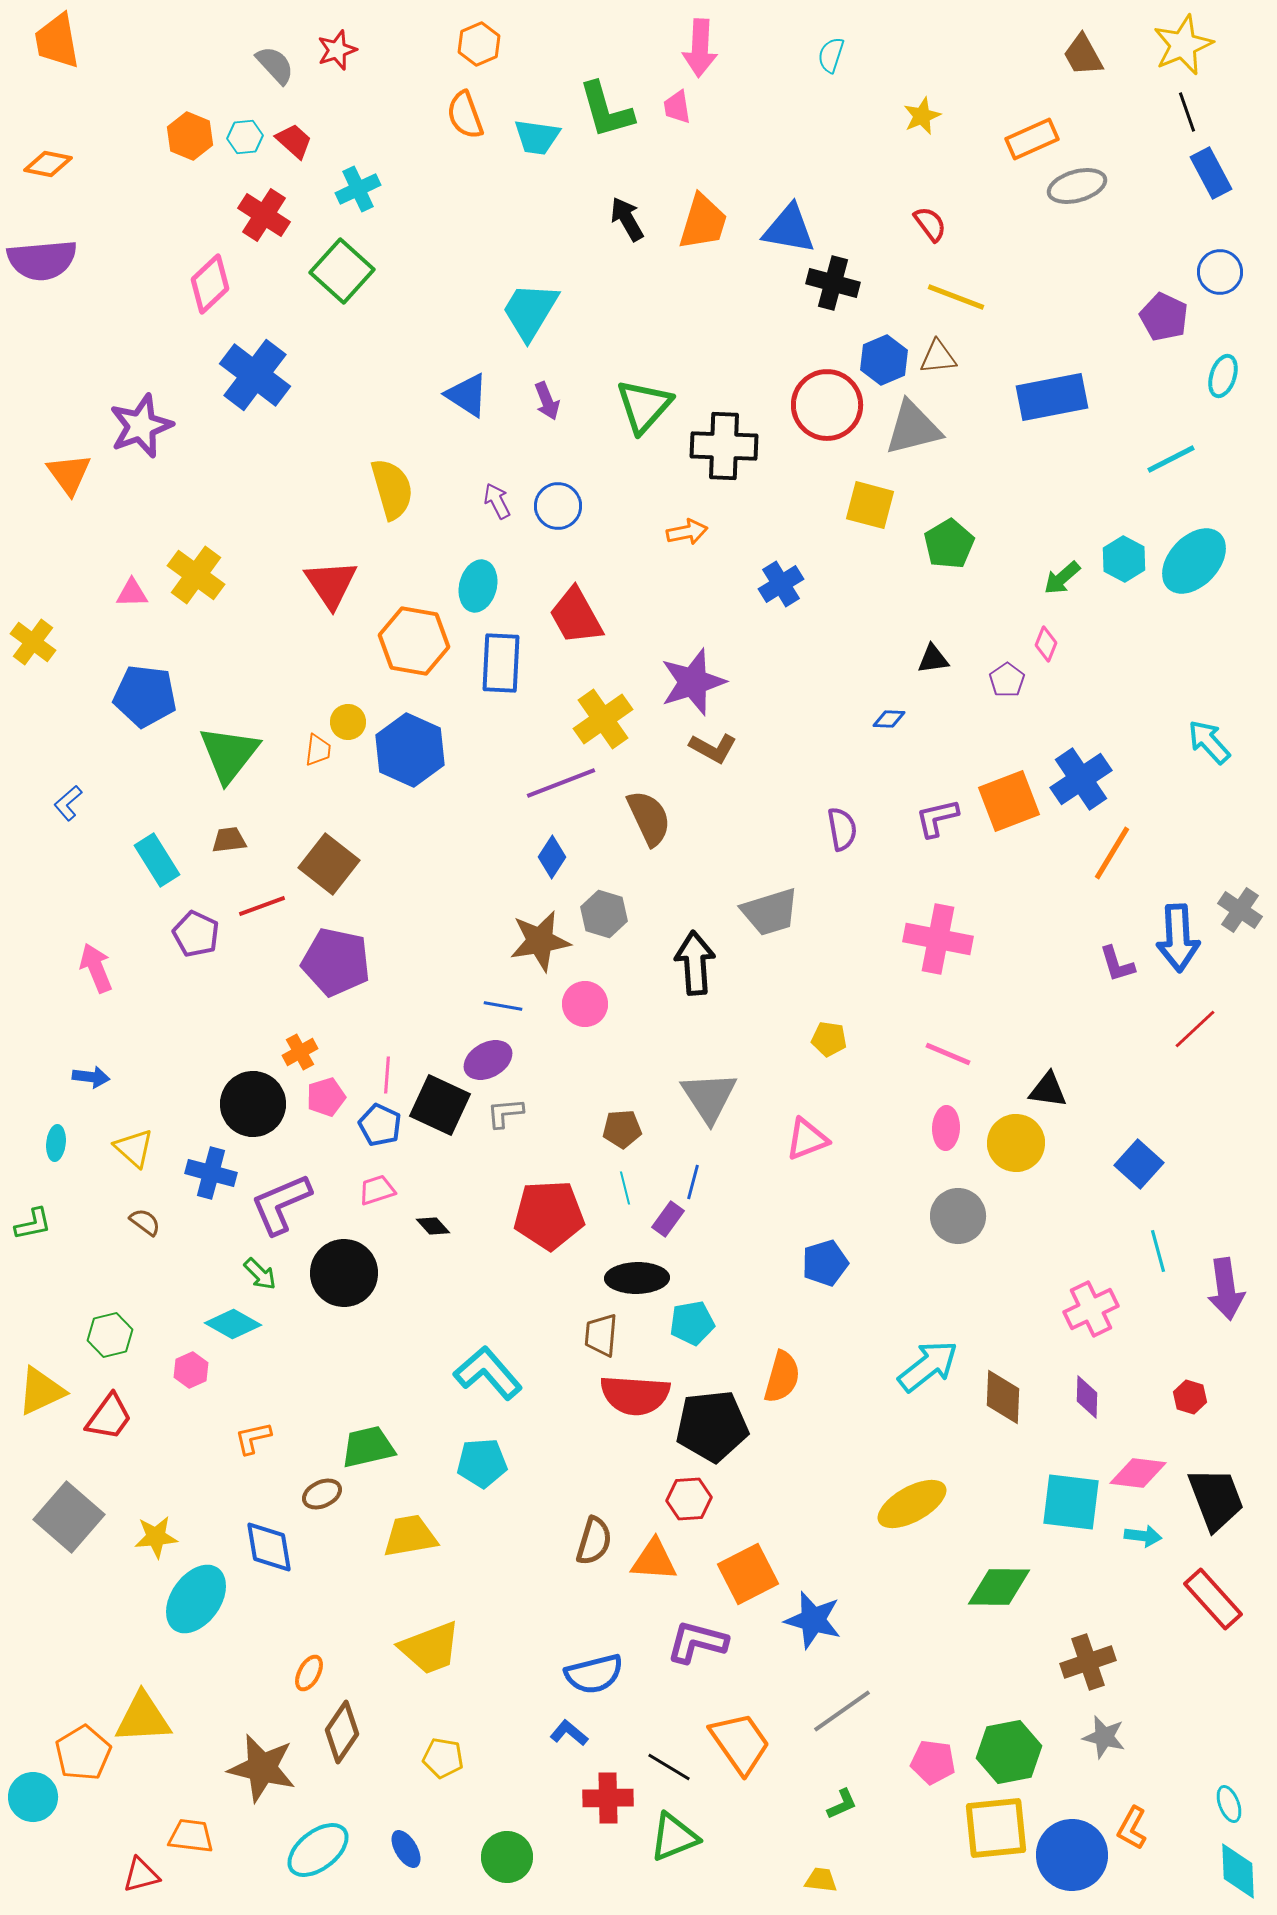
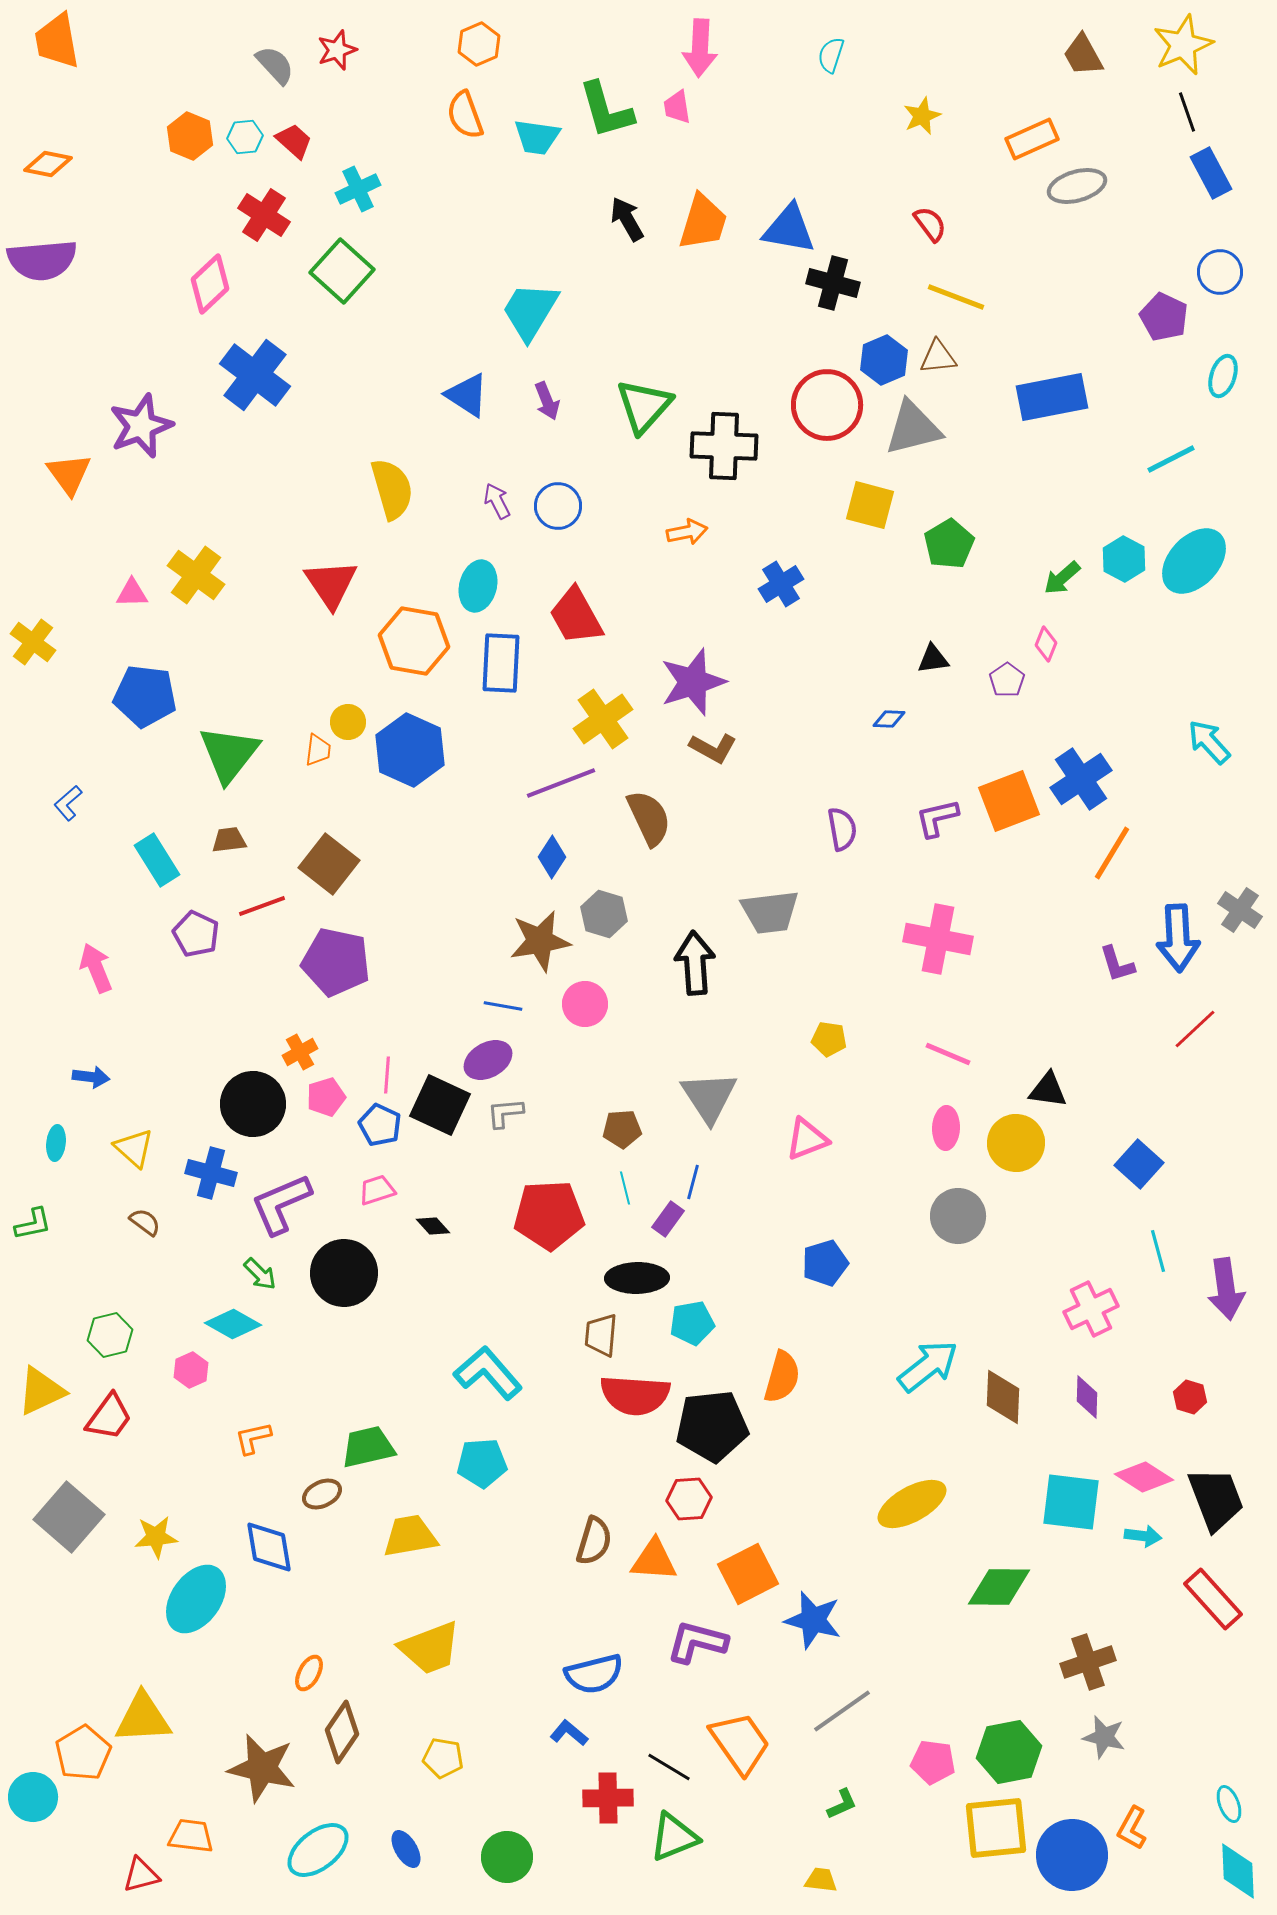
gray trapezoid at (770, 912): rotated 10 degrees clockwise
pink diamond at (1138, 1473): moved 6 px right, 4 px down; rotated 26 degrees clockwise
